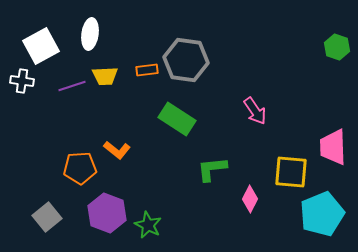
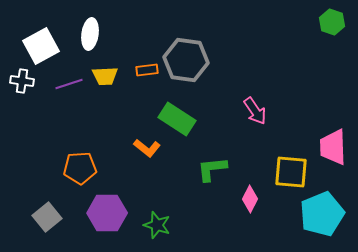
green hexagon: moved 5 px left, 25 px up
purple line: moved 3 px left, 2 px up
orange L-shape: moved 30 px right, 2 px up
purple hexagon: rotated 21 degrees counterclockwise
green star: moved 9 px right; rotated 8 degrees counterclockwise
